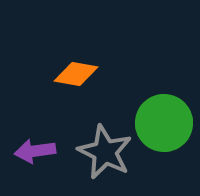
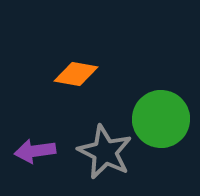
green circle: moved 3 px left, 4 px up
